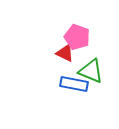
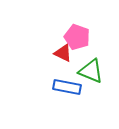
red triangle: moved 2 px left
blue rectangle: moved 7 px left, 3 px down
